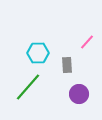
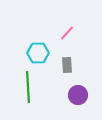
pink line: moved 20 px left, 9 px up
green line: rotated 44 degrees counterclockwise
purple circle: moved 1 px left, 1 px down
